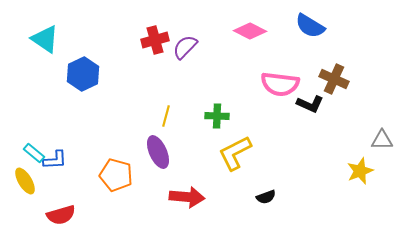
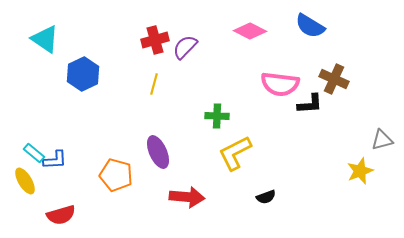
black L-shape: rotated 28 degrees counterclockwise
yellow line: moved 12 px left, 32 px up
gray triangle: rotated 15 degrees counterclockwise
